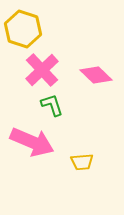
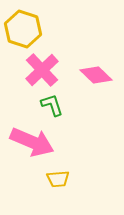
yellow trapezoid: moved 24 px left, 17 px down
